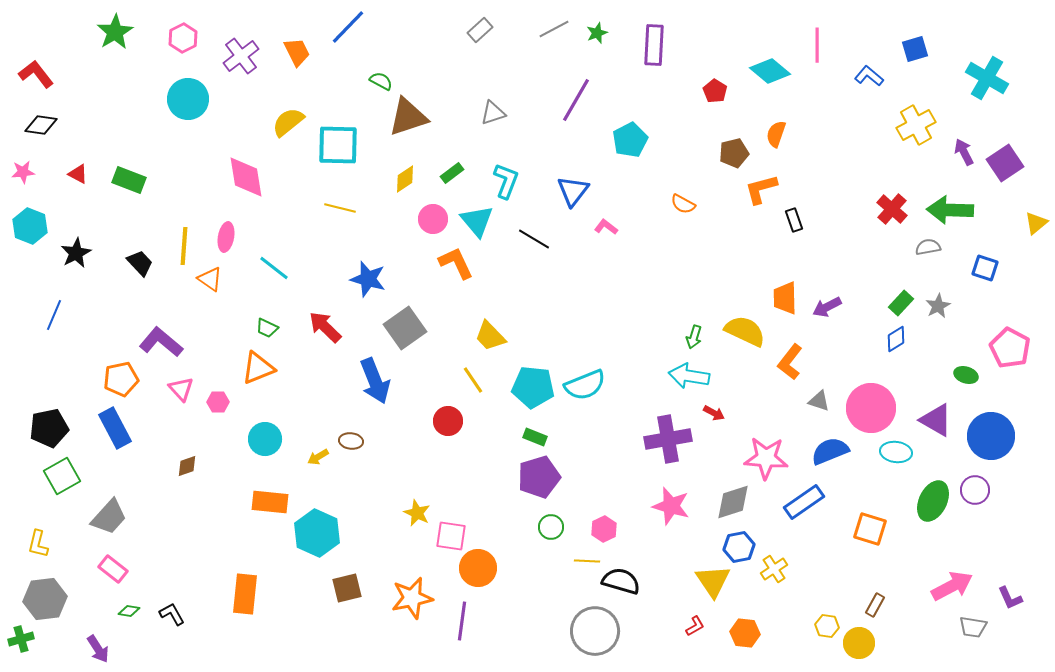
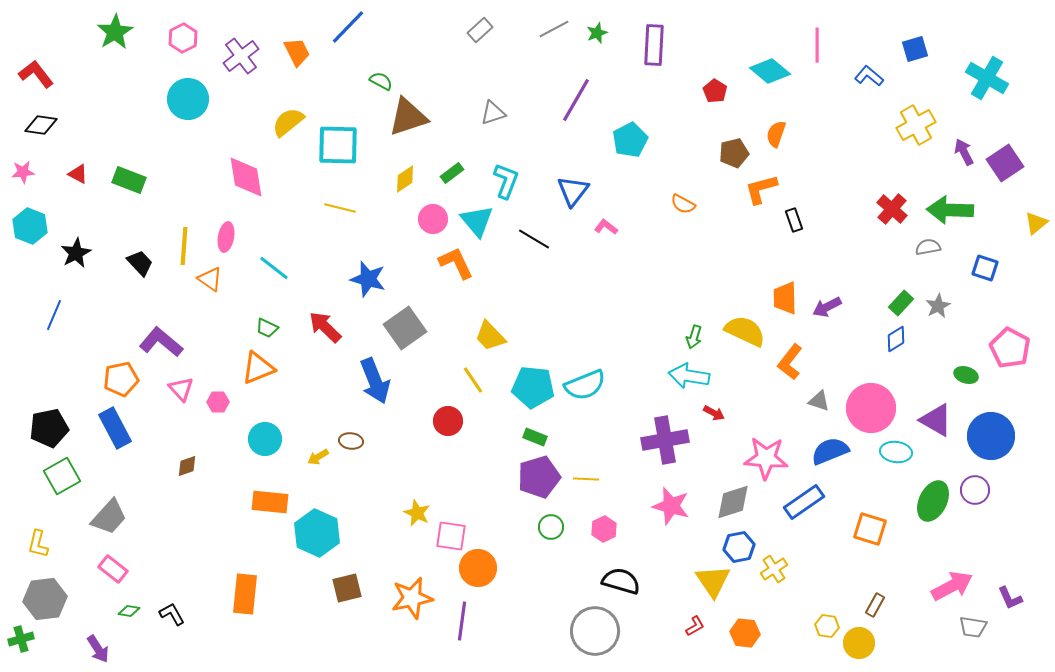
purple cross at (668, 439): moved 3 px left, 1 px down
yellow line at (587, 561): moved 1 px left, 82 px up
